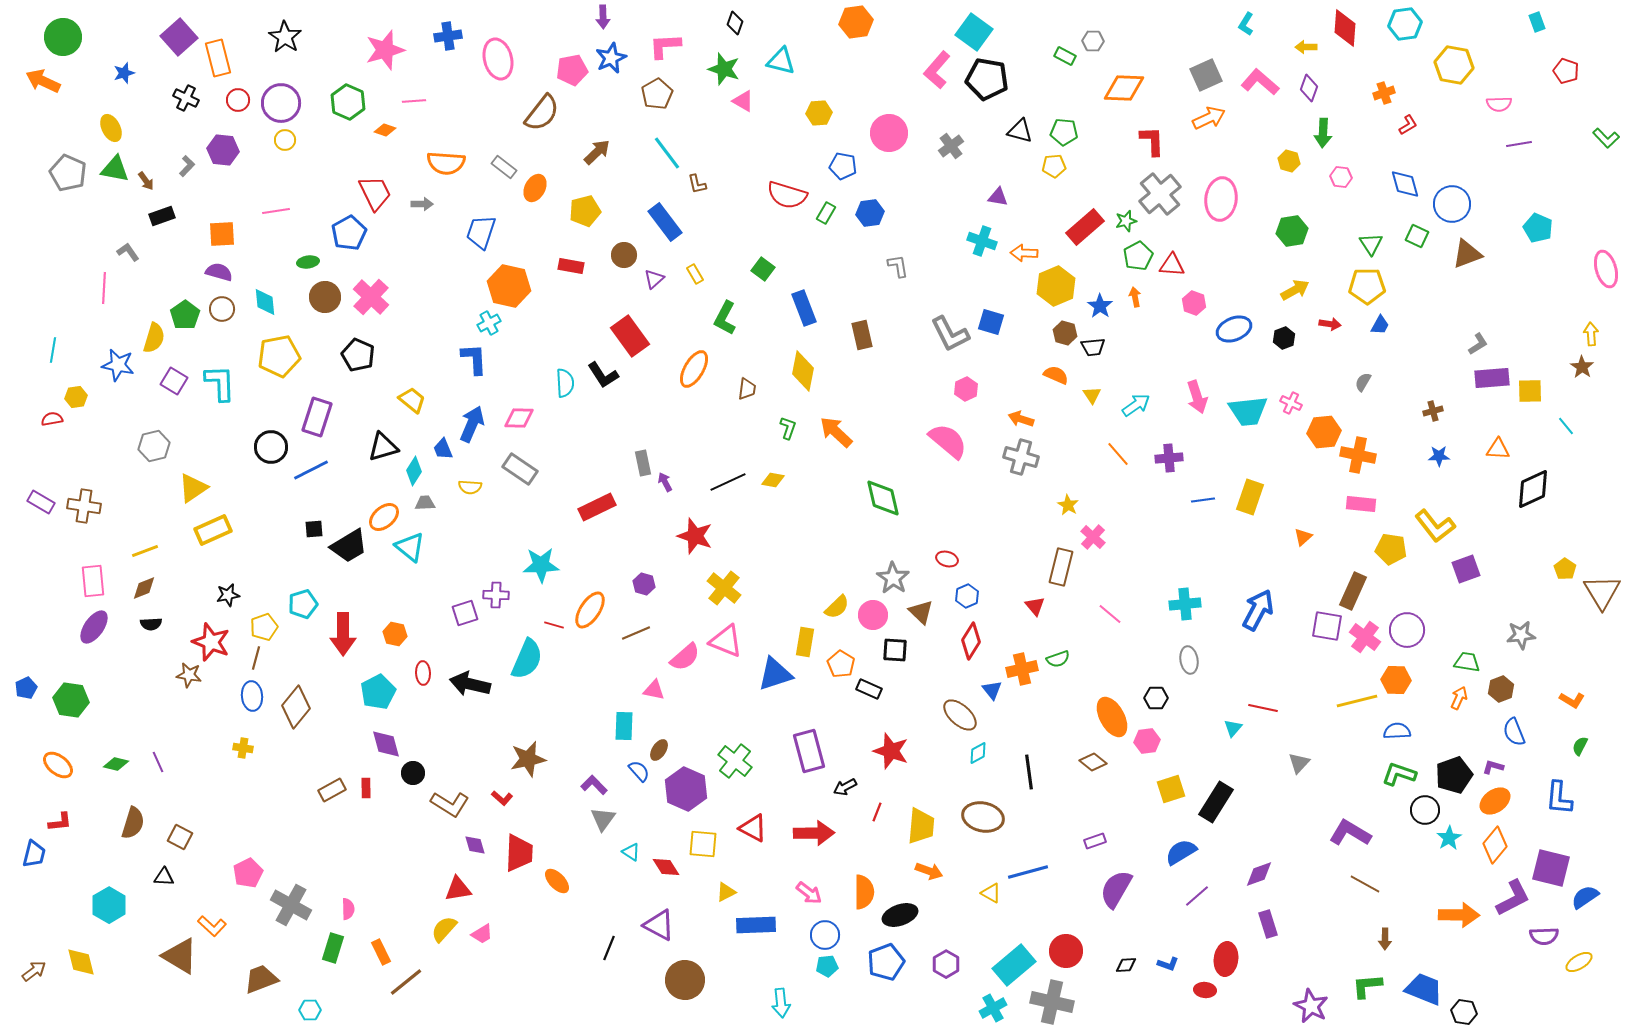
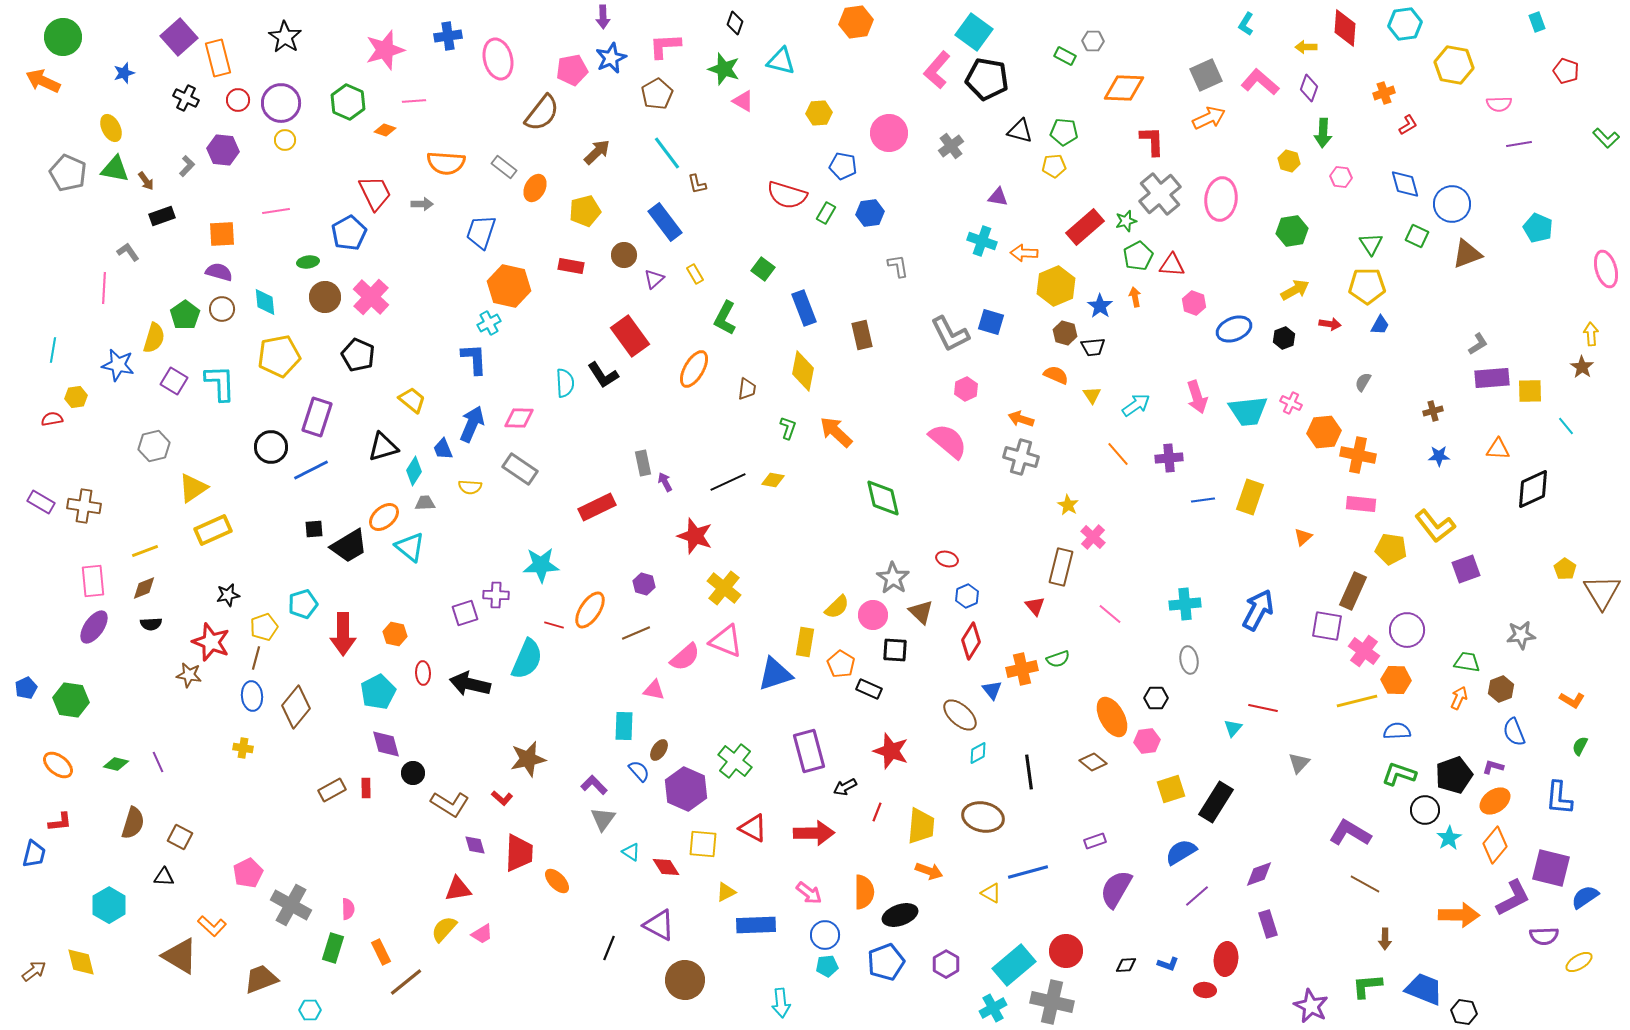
pink cross at (1365, 637): moved 1 px left, 14 px down
